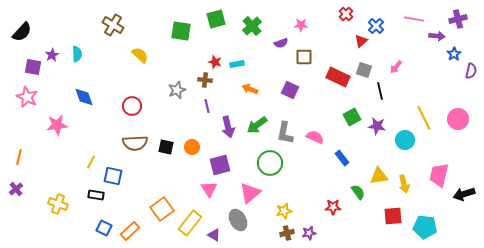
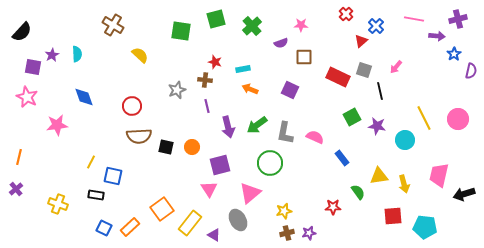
cyan rectangle at (237, 64): moved 6 px right, 5 px down
brown semicircle at (135, 143): moved 4 px right, 7 px up
orange rectangle at (130, 231): moved 4 px up
